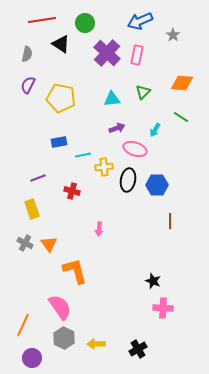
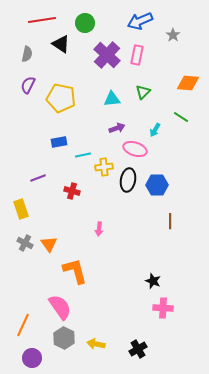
purple cross: moved 2 px down
orange diamond: moved 6 px right
yellow rectangle: moved 11 px left
yellow arrow: rotated 12 degrees clockwise
